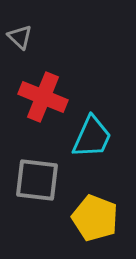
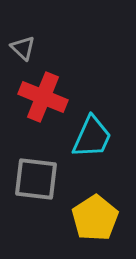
gray triangle: moved 3 px right, 11 px down
gray square: moved 1 px left, 1 px up
yellow pentagon: rotated 18 degrees clockwise
